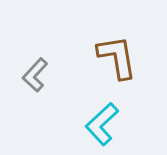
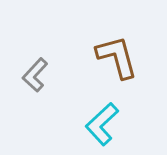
brown L-shape: rotated 6 degrees counterclockwise
